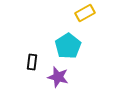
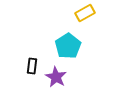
black rectangle: moved 4 px down
purple star: moved 2 px left; rotated 15 degrees clockwise
